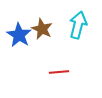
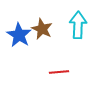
cyan arrow: rotated 12 degrees counterclockwise
